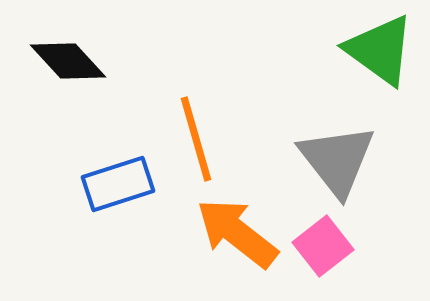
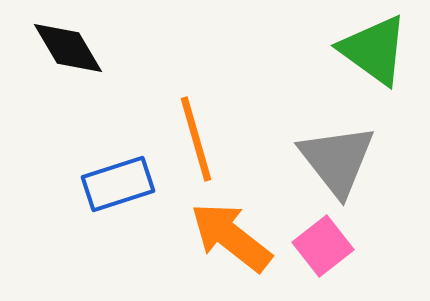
green triangle: moved 6 px left
black diamond: moved 13 px up; rotated 12 degrees clockwise
orange arrow: moved 6 px left, 4 px down
